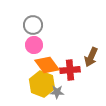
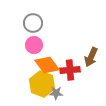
gray circle: moved 2 px up
gray star: moved 1 px left, 1 px down
